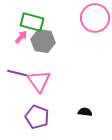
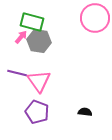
gray hexagon: moved 4 px left
purple pentagon: moved 5 px up
